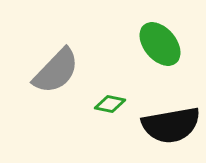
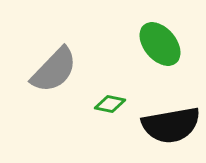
gray semicircle: moved 2 px left, 1 px up
